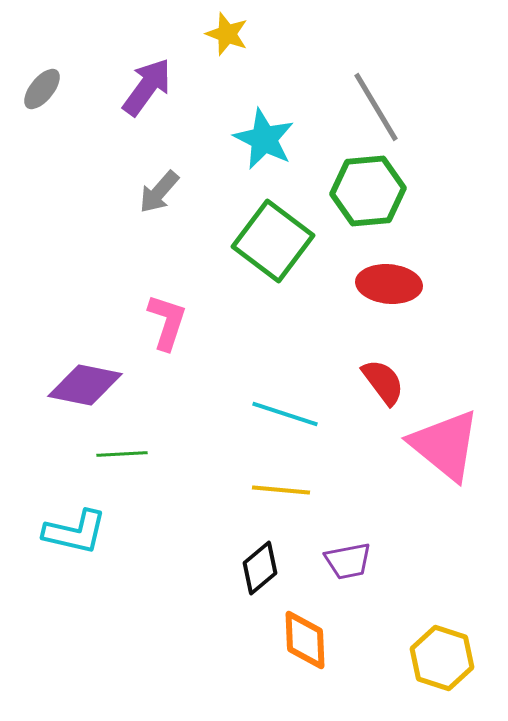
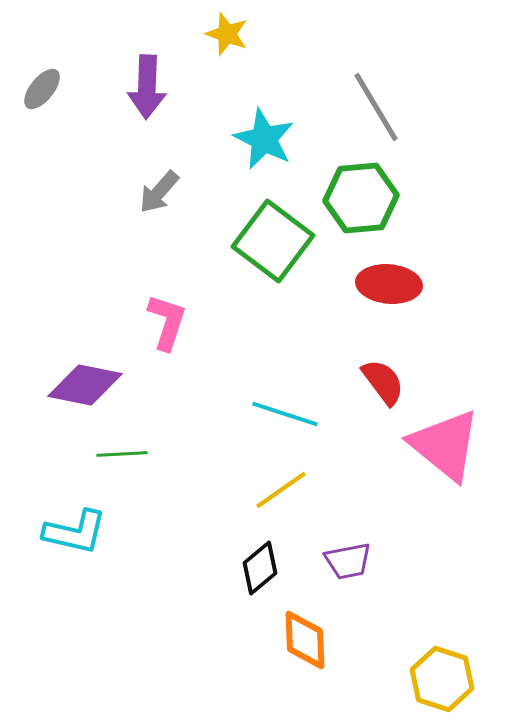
purple arrow: rotated 146 degrees clockwise
green hexagon: moved 7 px left, 7 px down
yellow line: rotated 40 degrees counterclockwise
yellow hexagon: moved 21 px down
